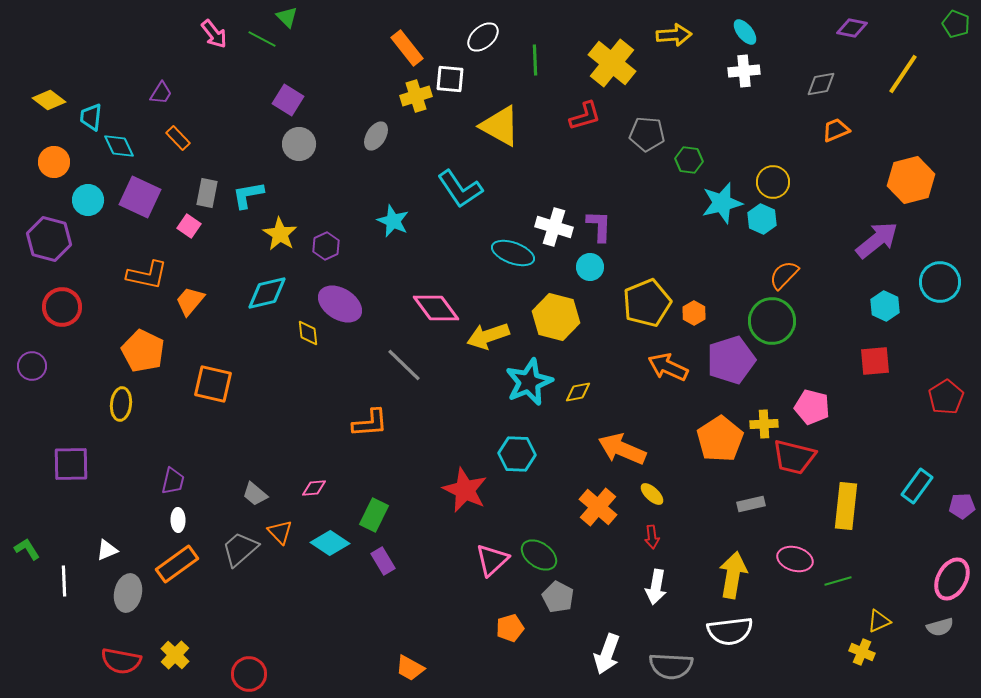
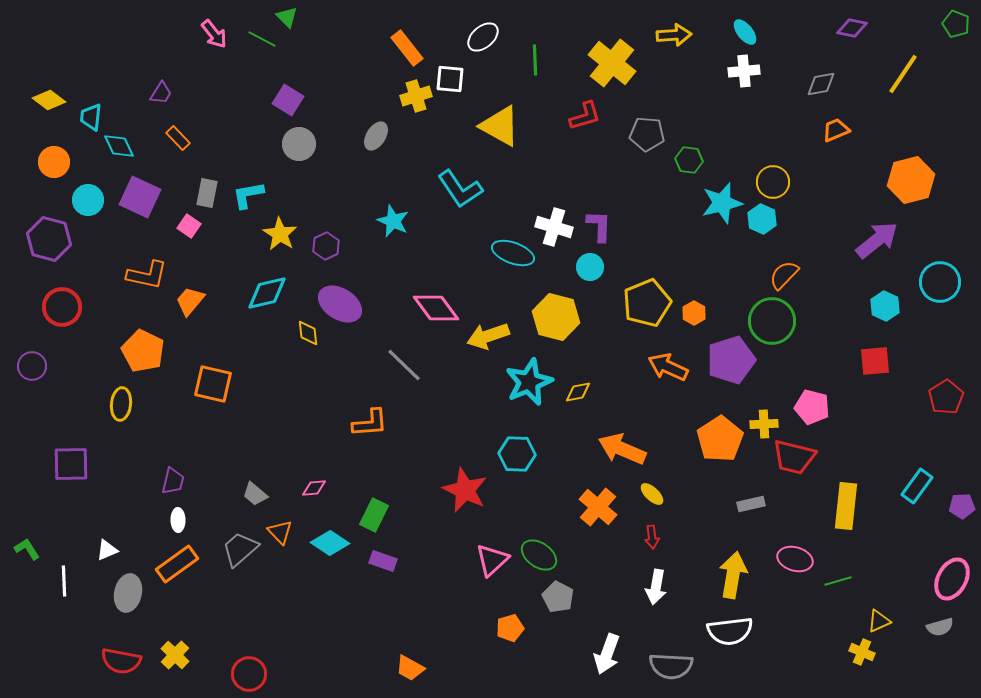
purple rectangle at (383, 561): rotated 40 degrees counterclockwise
